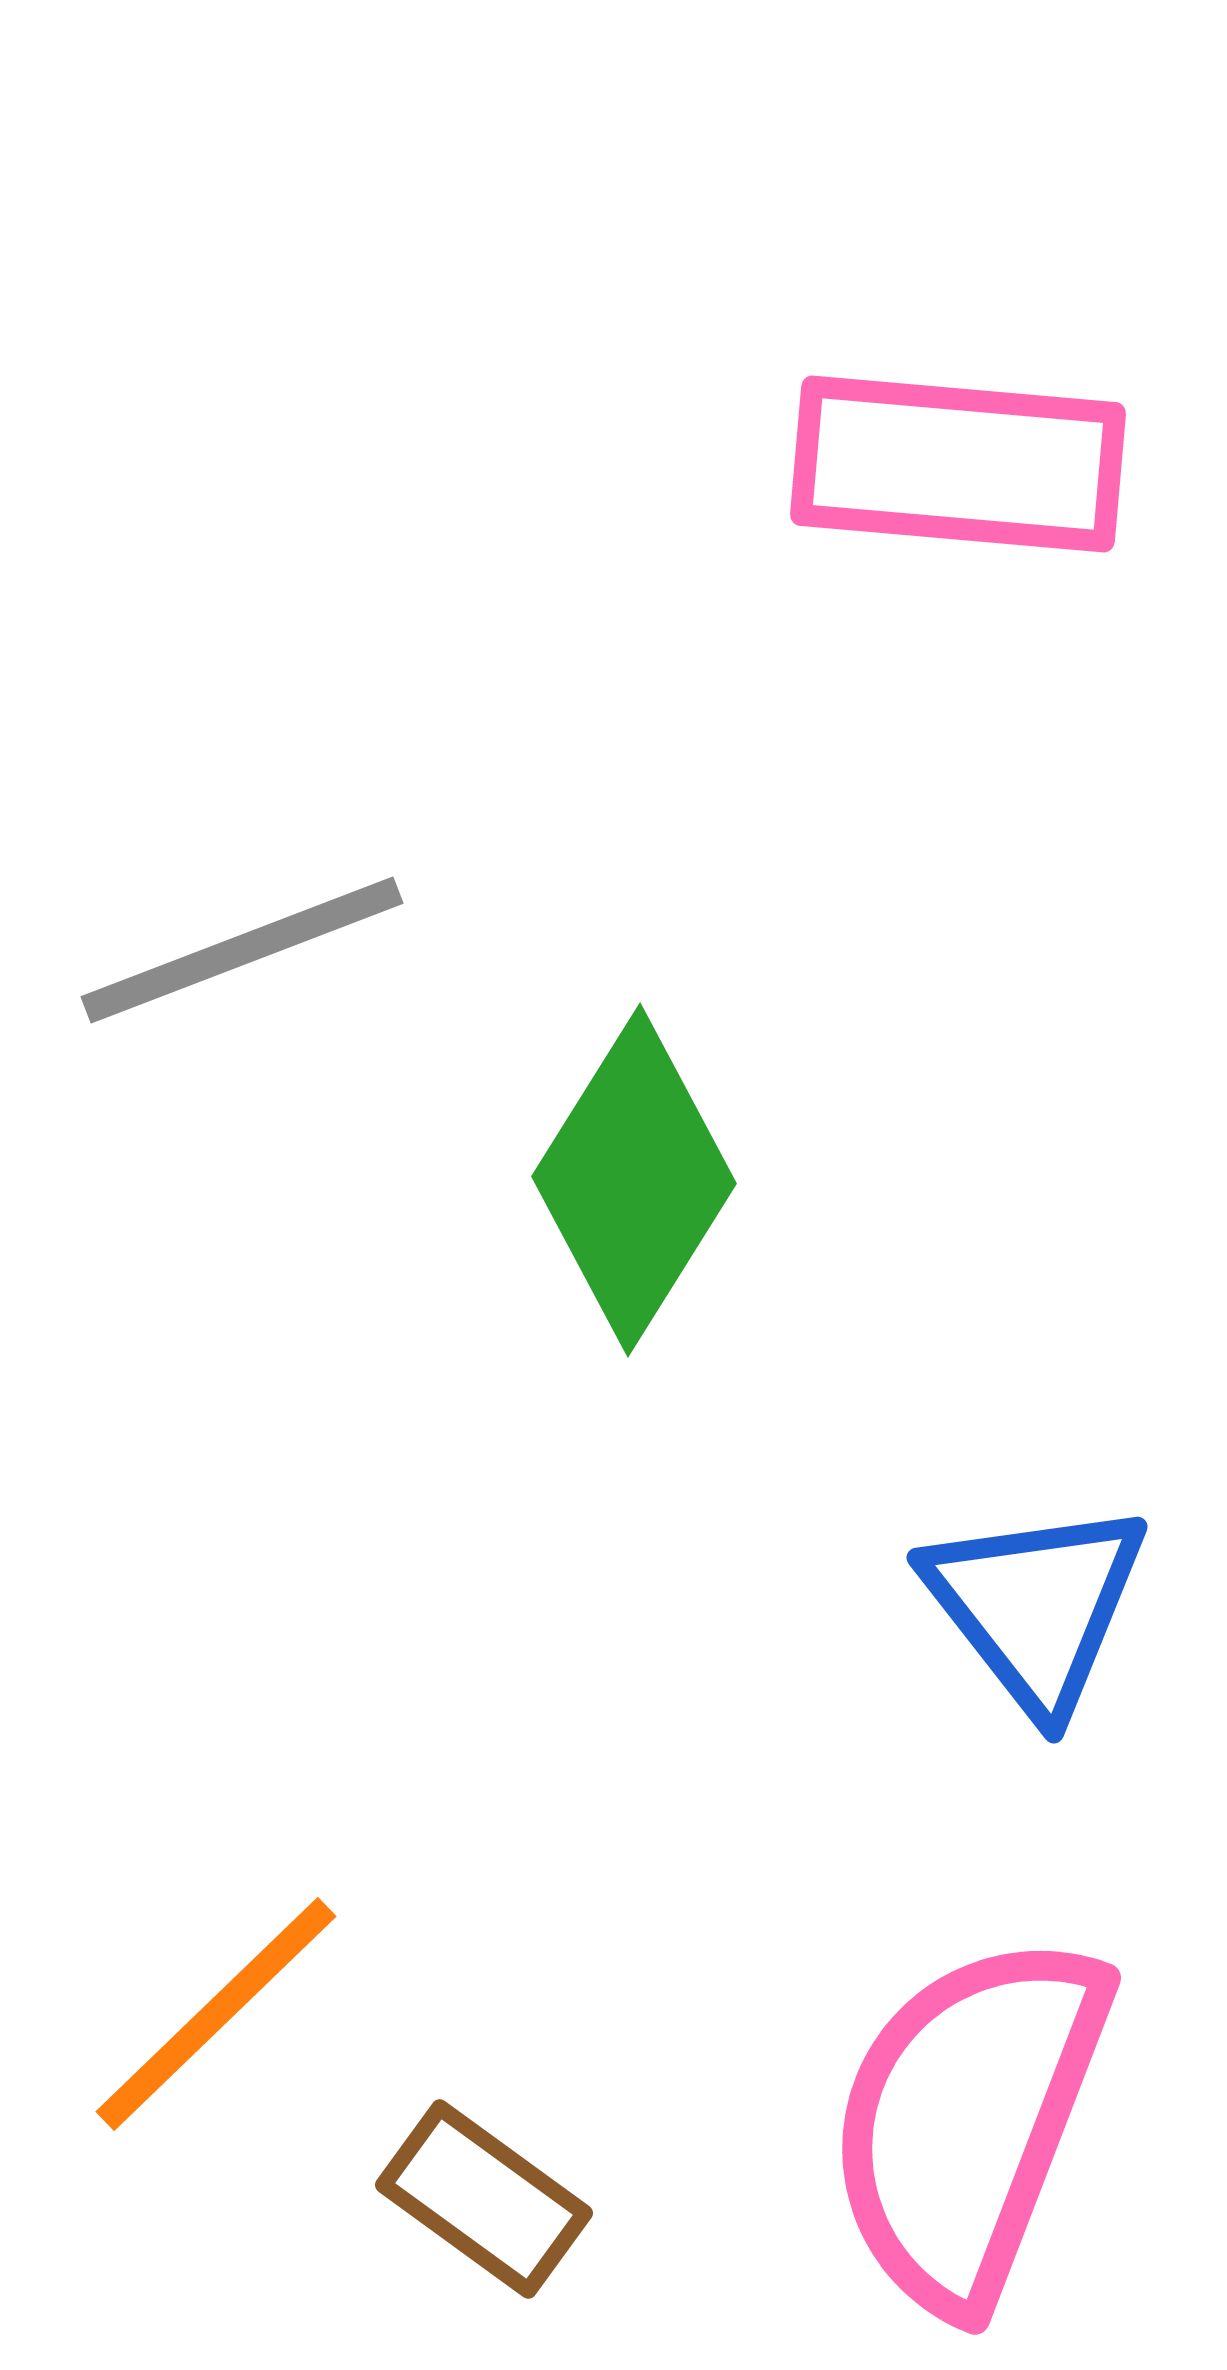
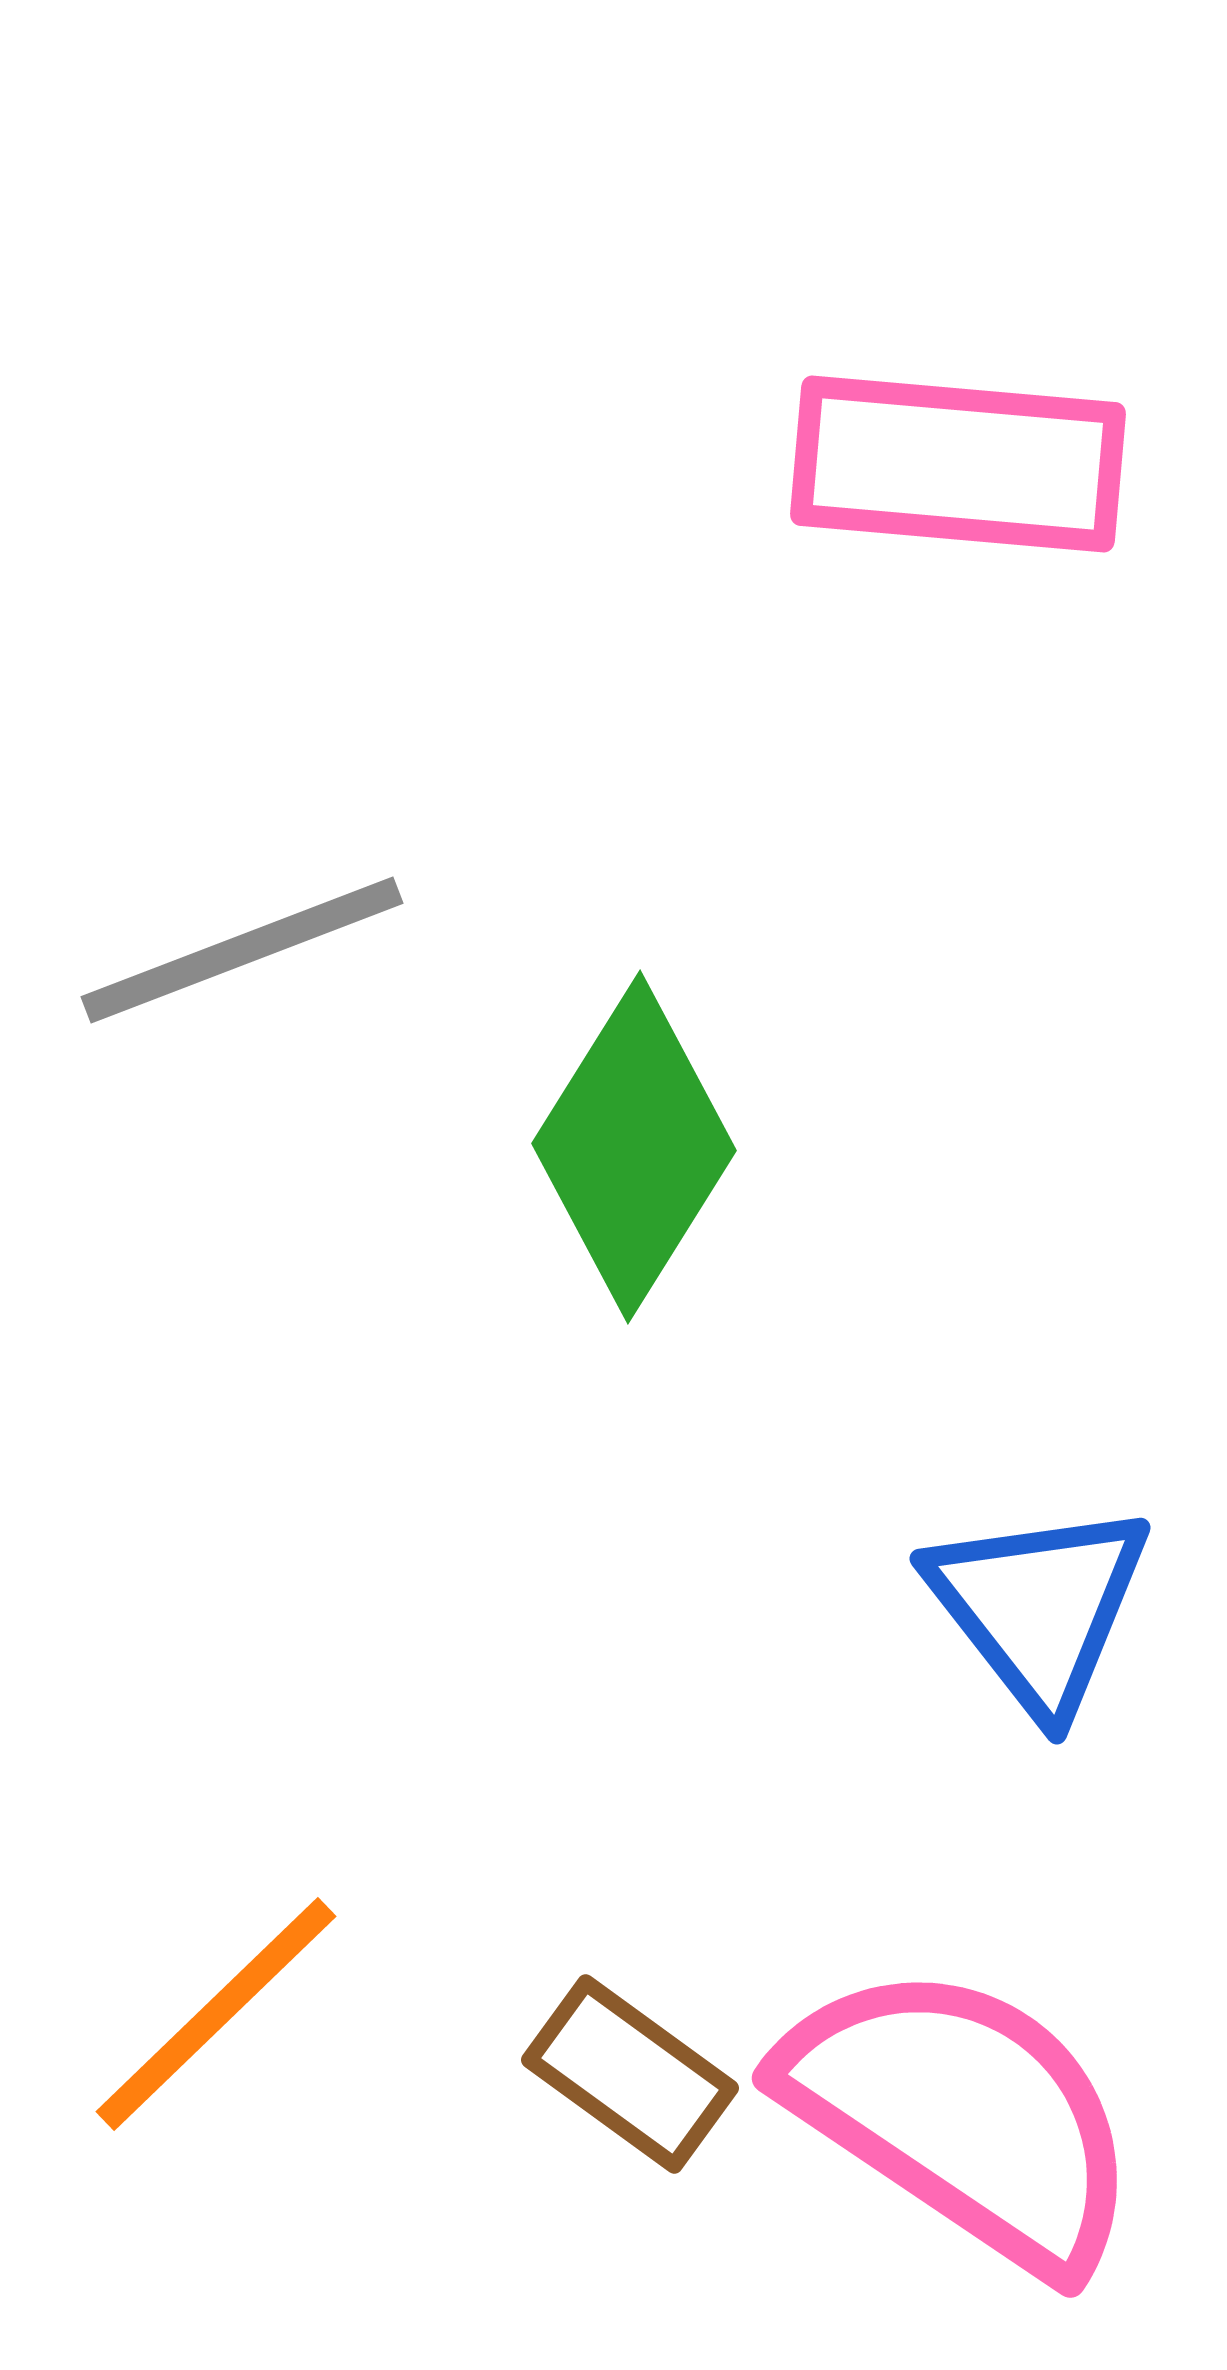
green diamond: moved 33 px up
blue triangle: moved 3 px right, 1 px down
pink semicircle: moved 6 px left, 5 px up; rotated 103 degrees clockwise
brown rectangle: moved 146 px right, 125 px up
